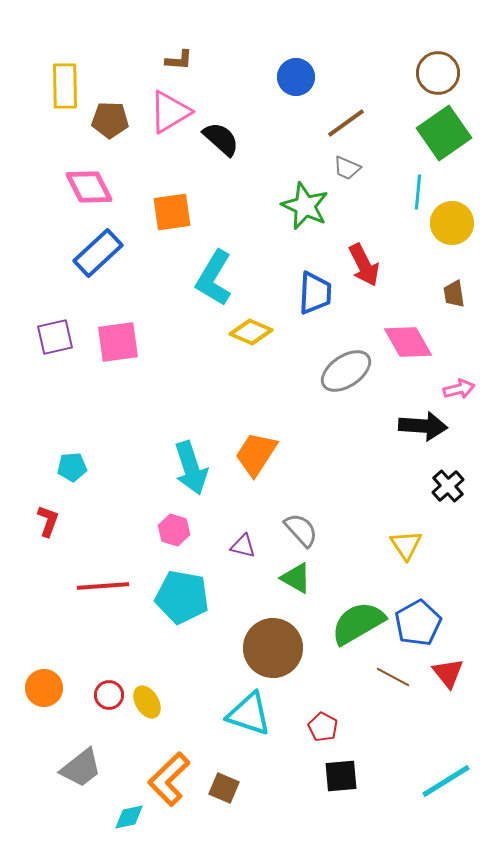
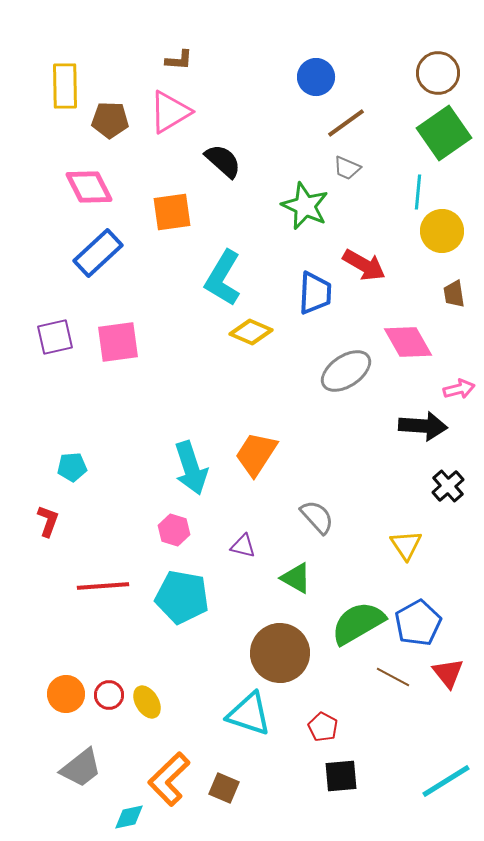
blue circle at (296, 77): moved 20 px right
black semicircle at (221, 139): moved 2 px right, 22 px down
yellow circle at (452, 223): moved 10 px left, 8 px down
red arrow at (364, 265): rotated 33 degrees counterclockwise
cyan L-shape at (214, 278): moved 9 px right
gray semicircle at (301, 530): moved 16 px right, 13 px up
brown circle at (273, 648): moved 7 px right, 5 px down
orange circle at (44, 688): moved 22 px right, 6 px down
